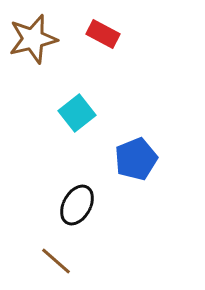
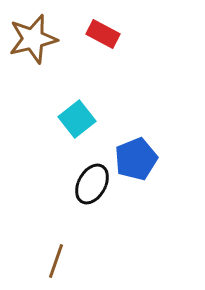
cyan square: moved 6 px down
black ellipse: moved 15 px right, 21 px up
brown line: rotated 68 degrees clockwise
